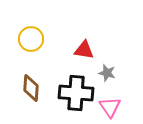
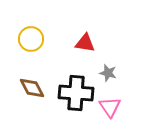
red triangle: moved 1 px right, 7 px up
gray star: moved 1 px right
brown diamond: moved 1 px right; rotated 32 degrees counterclockwise
